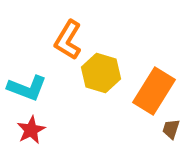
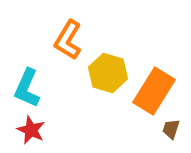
yellow hexagon: moved 7 px right
cyan L-shape: rotated 93 degrees clockwise
red star: rotated 20 degrees counterclockwise
